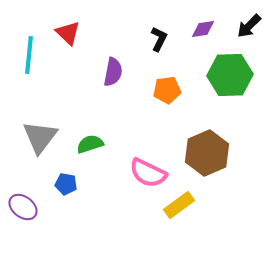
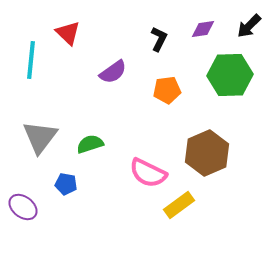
cyan line: moved 2 px right, 5 px down
purple semicircle: rotated 44 degrees clockwise
